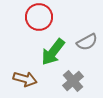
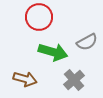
green arrow: rotated 112 degrees counterclockwise
gray cross: moved 1 px right, 1 px up
